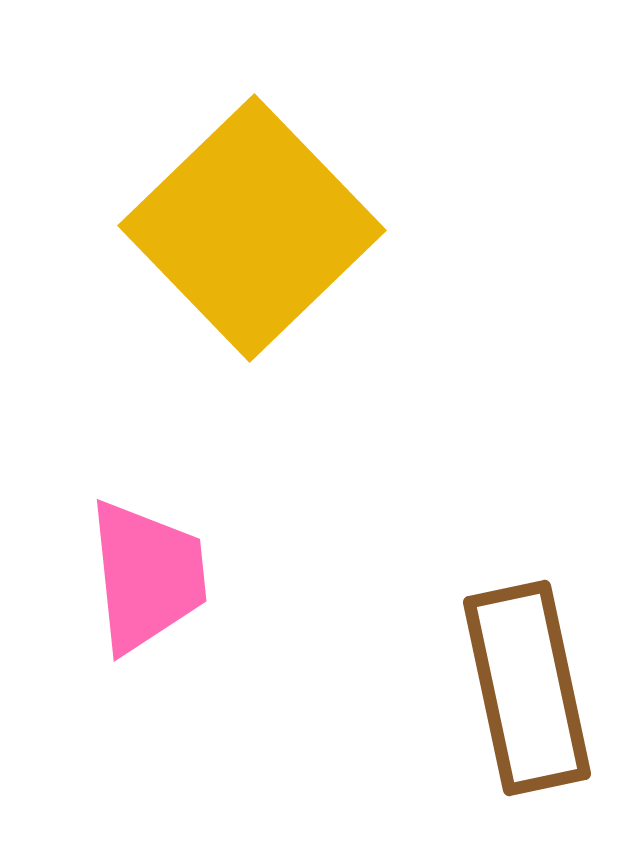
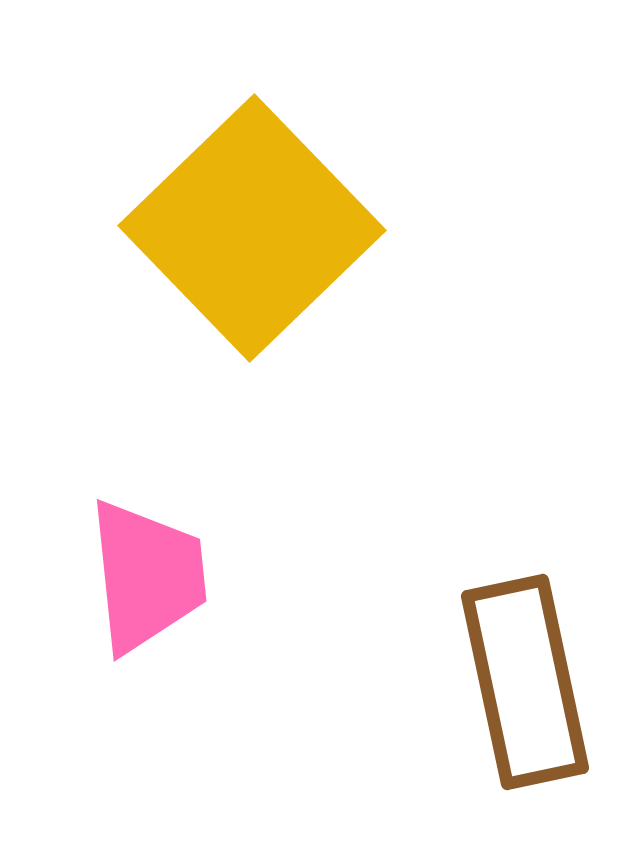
brown rectangle: moved 2 px left, 6 px up
